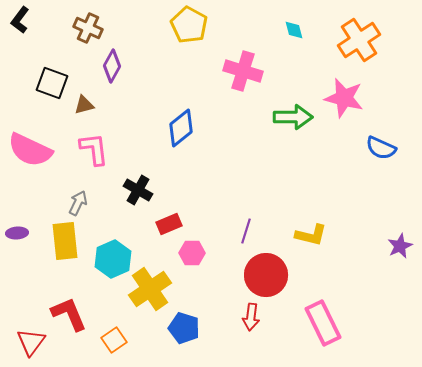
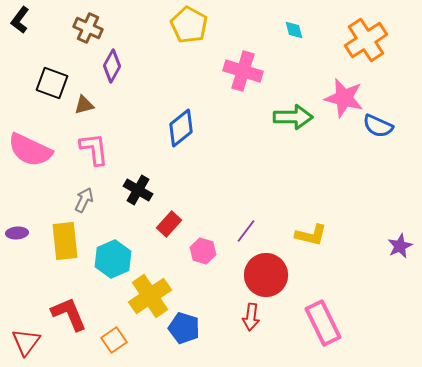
orange cross: moved 7 px right
blue semicircle: moved 3 px left, 22 px up
gray arrow: moved 6 px right, 3 px up
red rectangle: rotated 25 degrees counterclockwise
purple line: rotated 20 degrees clockwise
pink hexagon: moved 11 px right, 2 px up; rotated 15 degrees clockwise
yellow cross: moved 7 px down
red triangle: moved 5 px left
